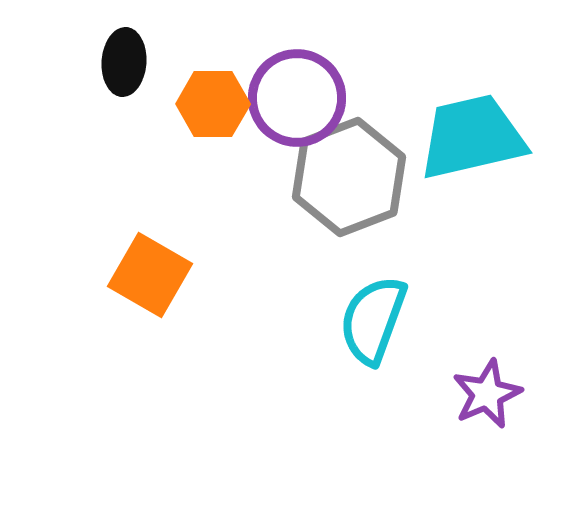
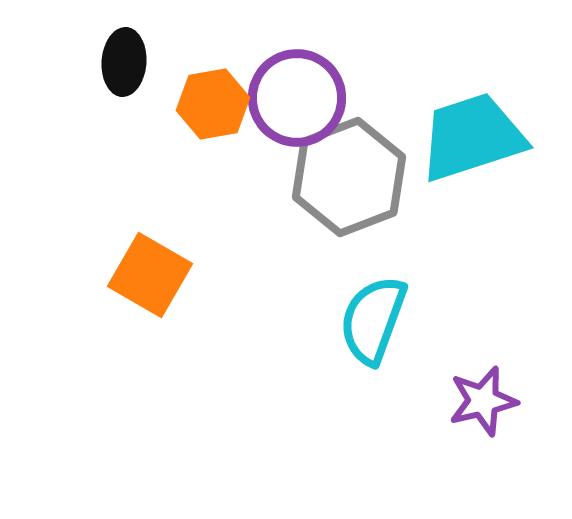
orange hexagon: rotated 10 degrees counterclockwise
cyan trapezoid: rotated 5 degrees counterclockwise
purple star: moved 4 px left, 7 px down; rotated 10 degrees clockwise
